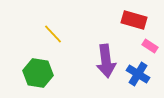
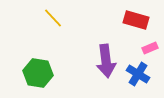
red rectangle: moved 2 px right
yellow line: moved 16 px up
pink rectangle: moved 2 px down; rotated 56 degrees counterclockwise
